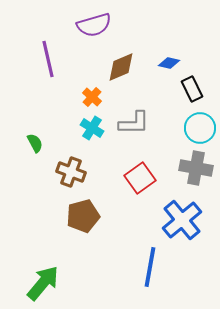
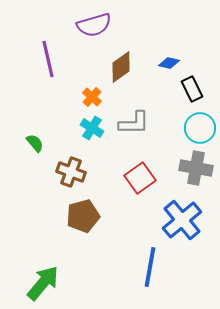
brown diamond: rotated 12 degrees counterclockwise
green semicircle: rotated 12 degrees counterclockwise
